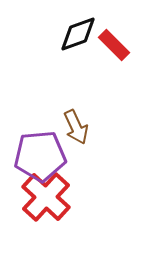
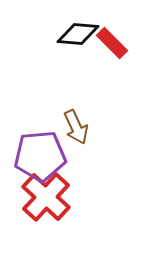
black diamond: rotated 24 degrees clockwise
red rectangle: moved 2 px left, 2 px up
